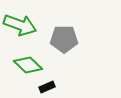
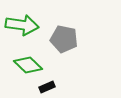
green arrow: moved 2 px right; rotated 12 degrees counterclockwise
gray pentagon: rotated 12 degrees clockwise
